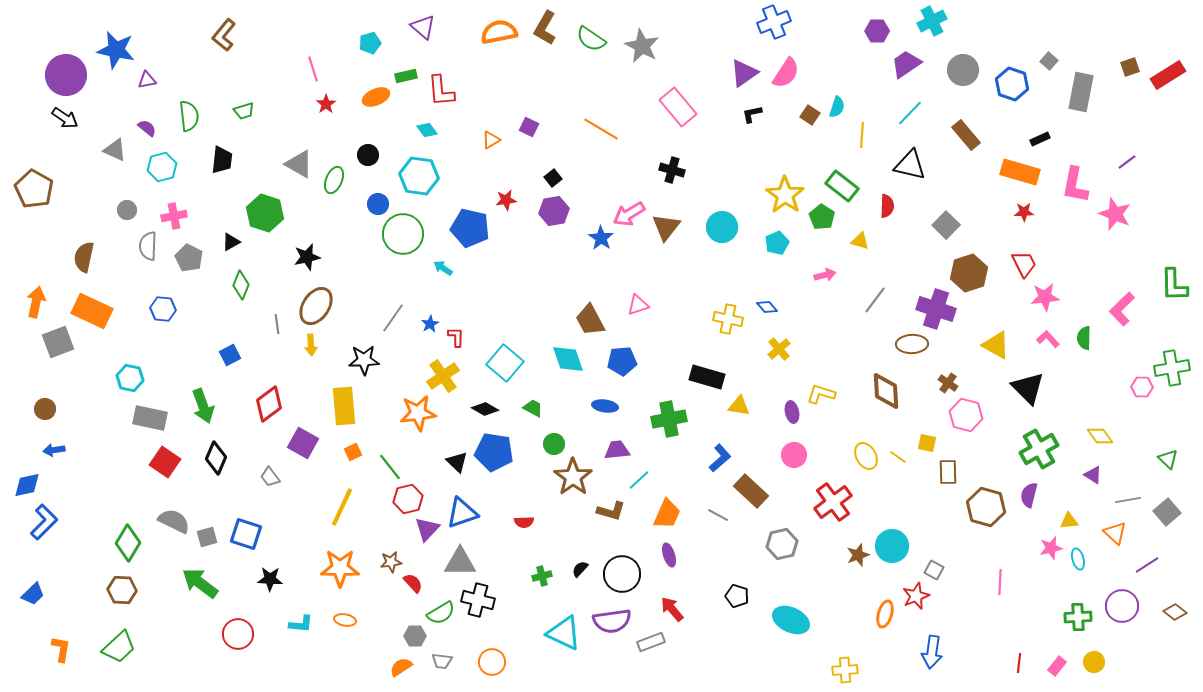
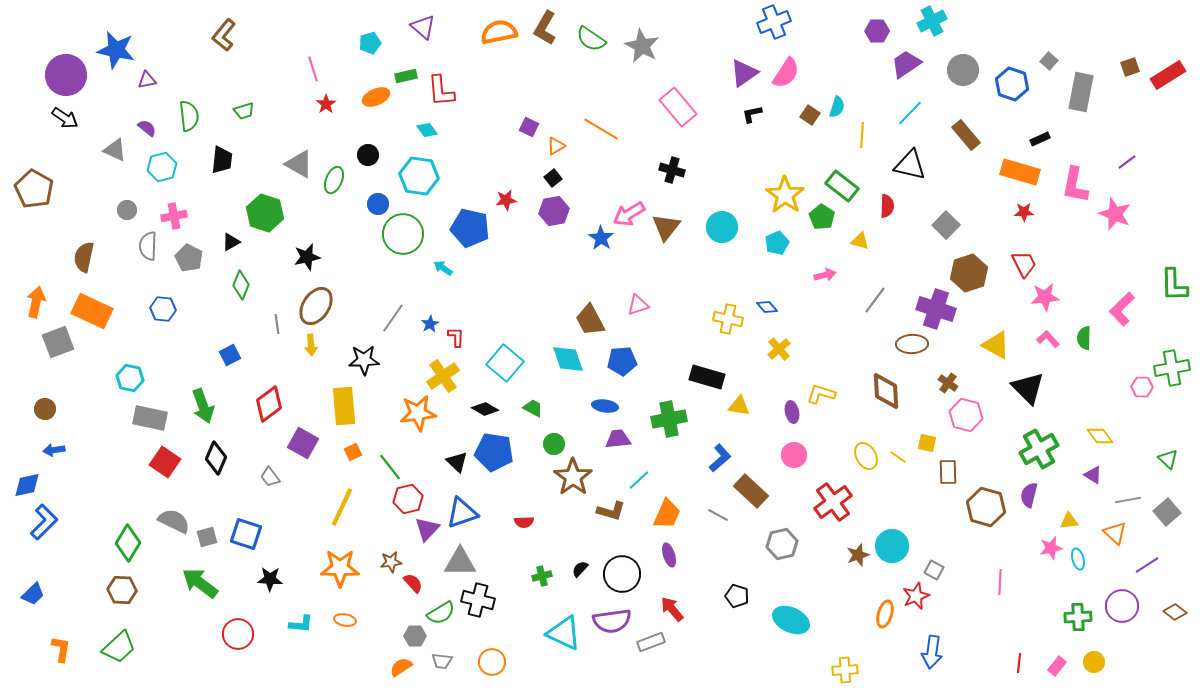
orange triangle at (491, 140): moved 65 px right, 6 px down
purple trapezoid at (617, 450): moved 1 px right, 11 px up
